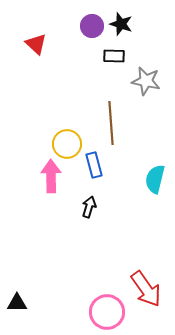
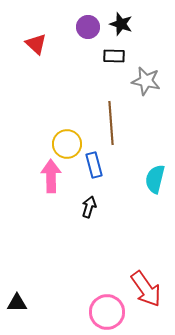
purple circle: moved 4 px left, 1 px down
